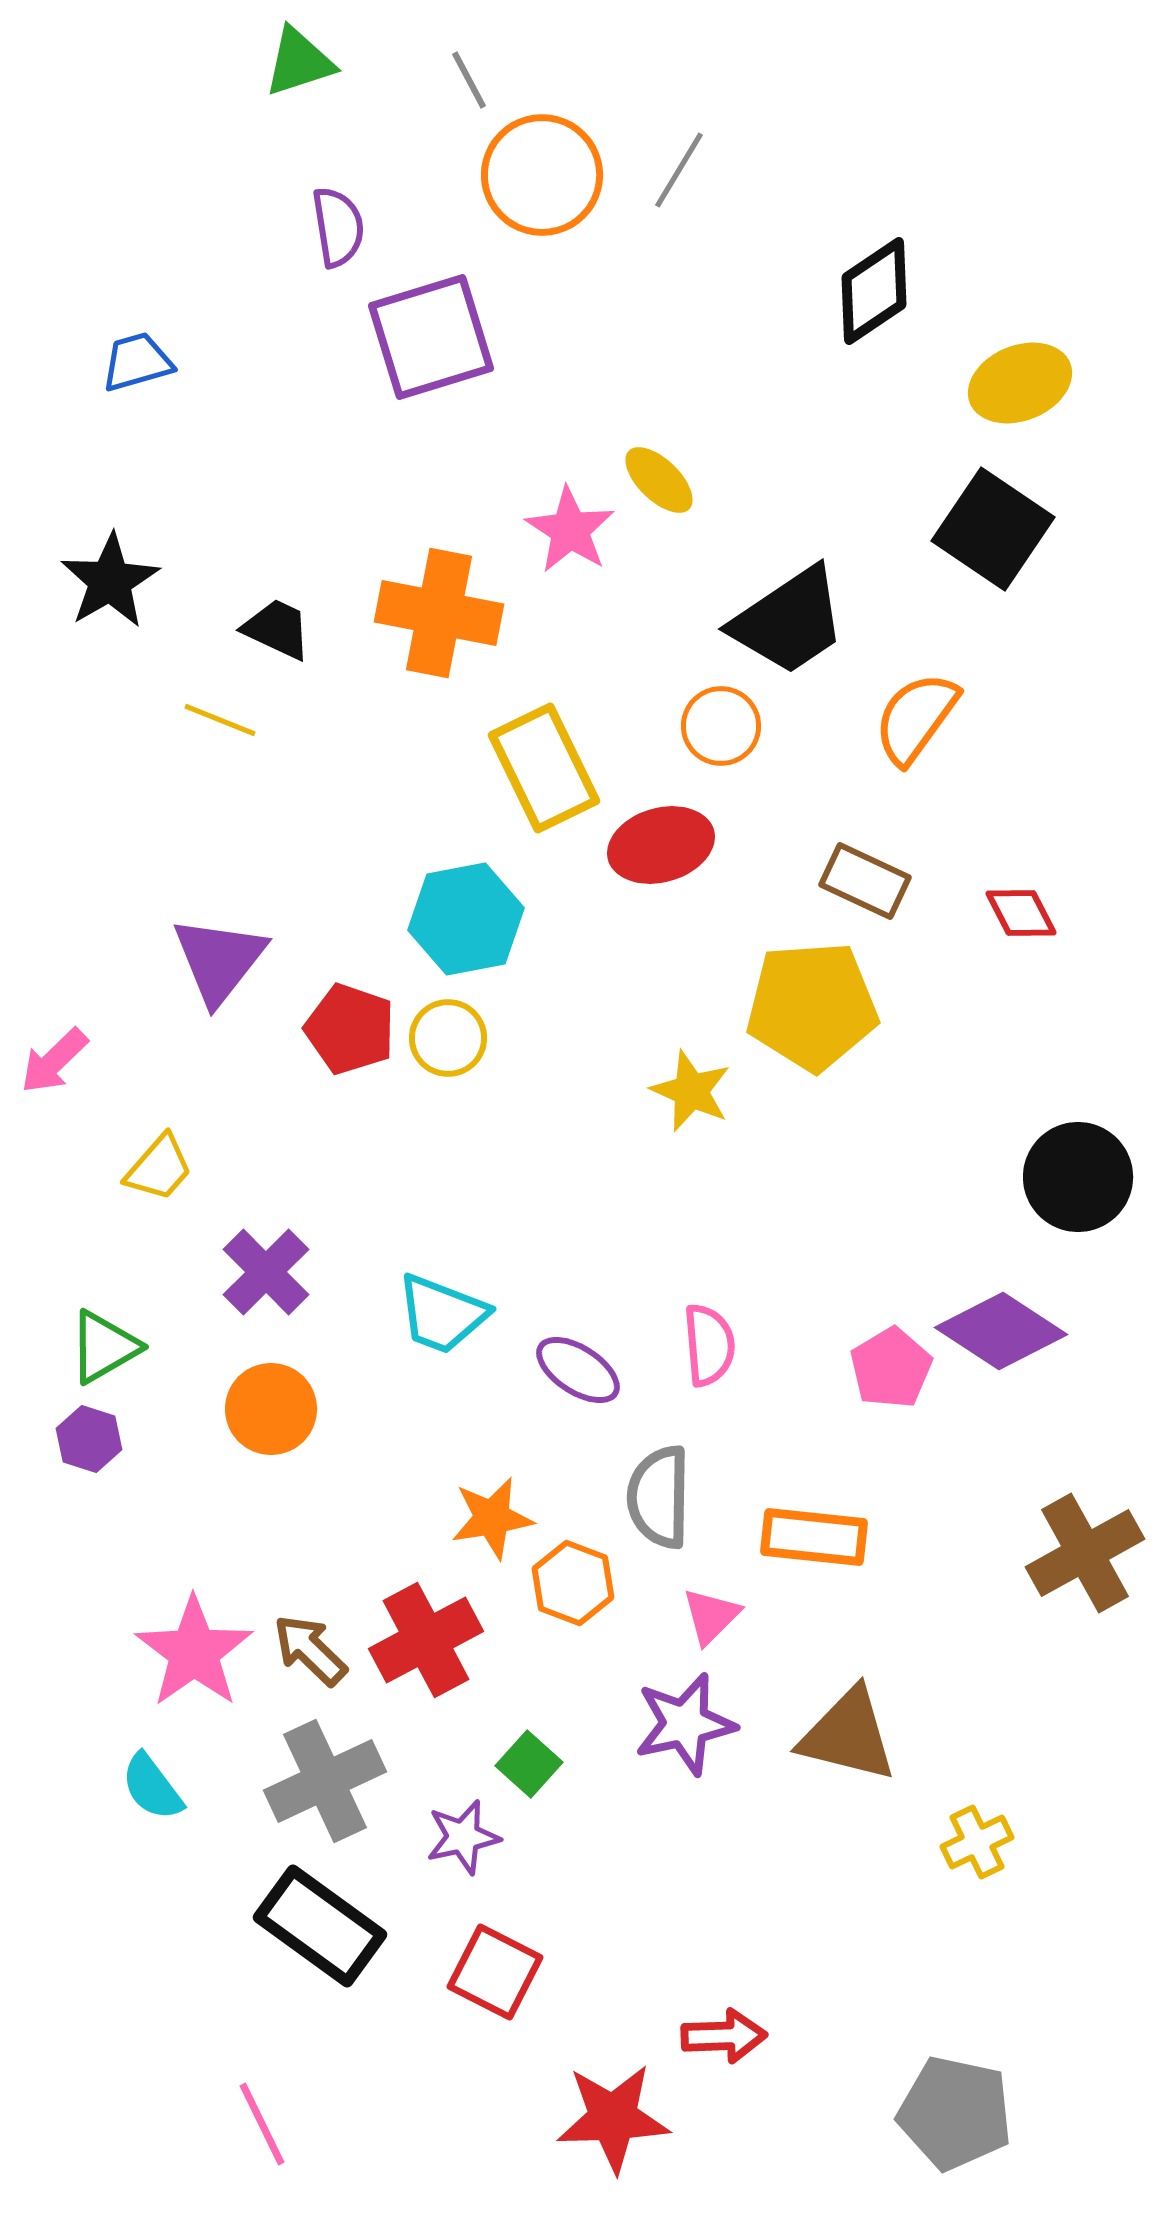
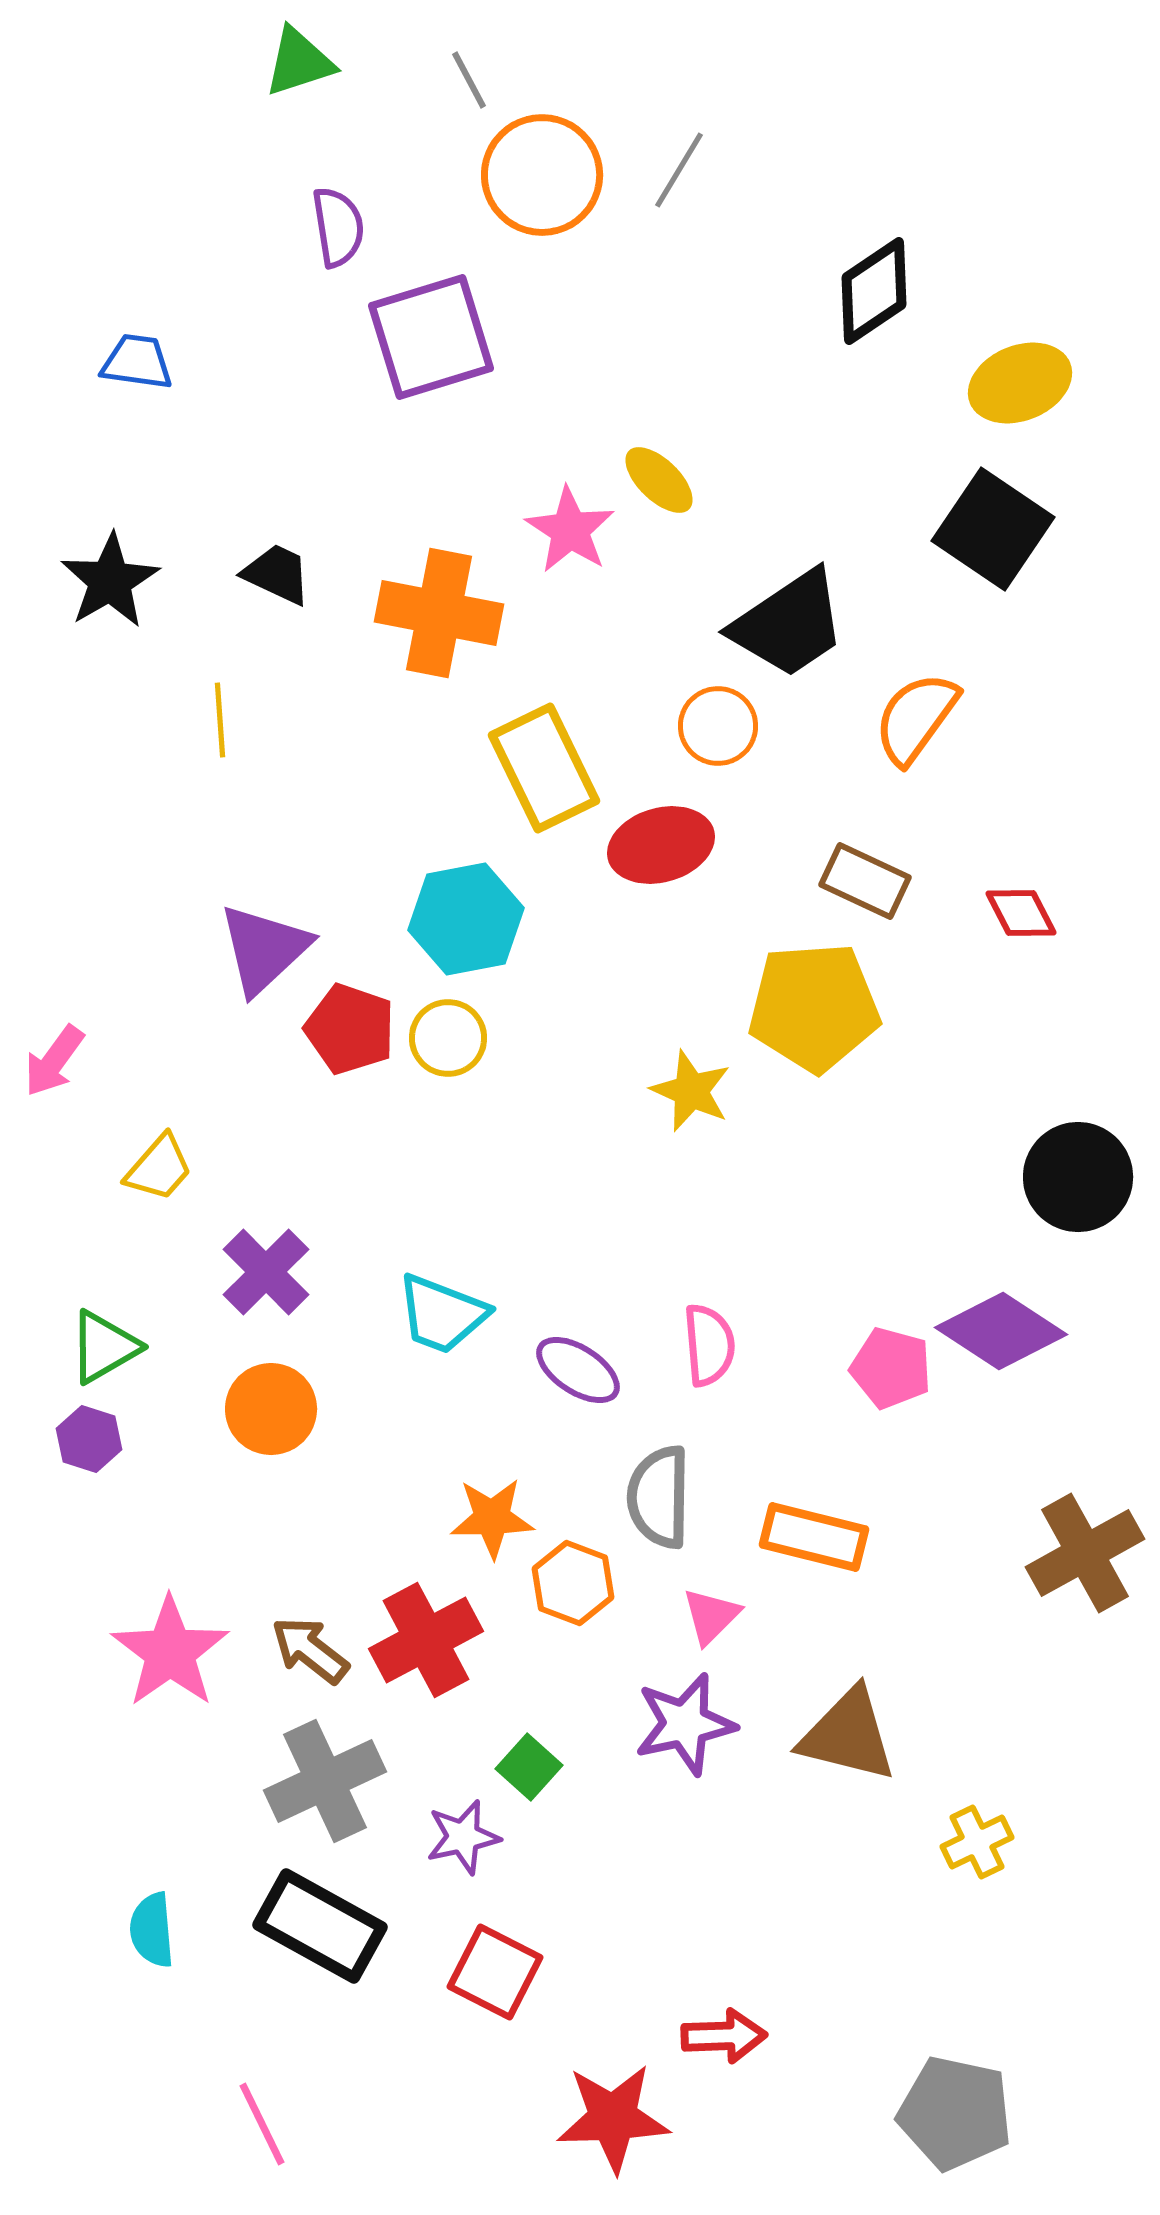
blue trapezoid at (137, 362): rotated 24 degrees clockwise
black trapezoid at (789, 621): moved 3 px down
black trapezoid at (277, 629): moved 55 px up
yellow line at (220, 720): rotated 64 degrees clockwise
orange circle at (721, 726): moved 3 px left
purple triangle at (219, 960): moved 45 px right, 11 px up; rotated 9 degrees clockwise
yellow pentagon at (812, 1006): moved 2 px right, 1 px down
pink arrow at (54, 1061): rotated 10 degrees counterclockwise
pink pentagon at (891, 1368): rotated 26 degrees counterclockwise
orange star at (492, 1518): rotated 8 degrees clockwise
orange rectangle at (814, 1537): rotated 8 degrees clockwise
brown arrow at (310, 1650): rotated 6 degrees counterclockwise
pink star at (194, 1652): moved 24 px left
green square at (529, 1764): moved 3 px down
cyan semicircle at (152, 1787): moved 143 px down; rotated 32 degrees clockwise
black rectangle at (320, 1926): rotated 7 degrees counterclockwise
